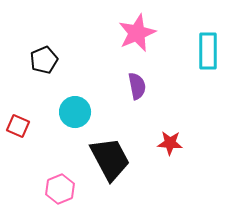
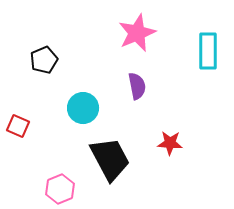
cyan circle: moved 8 px right, 4 px up
